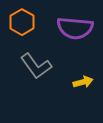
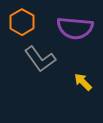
gray L-shape: moved 4 px right, 7 px up
yellow arrow: rotated 120 degrees counterclockwise
